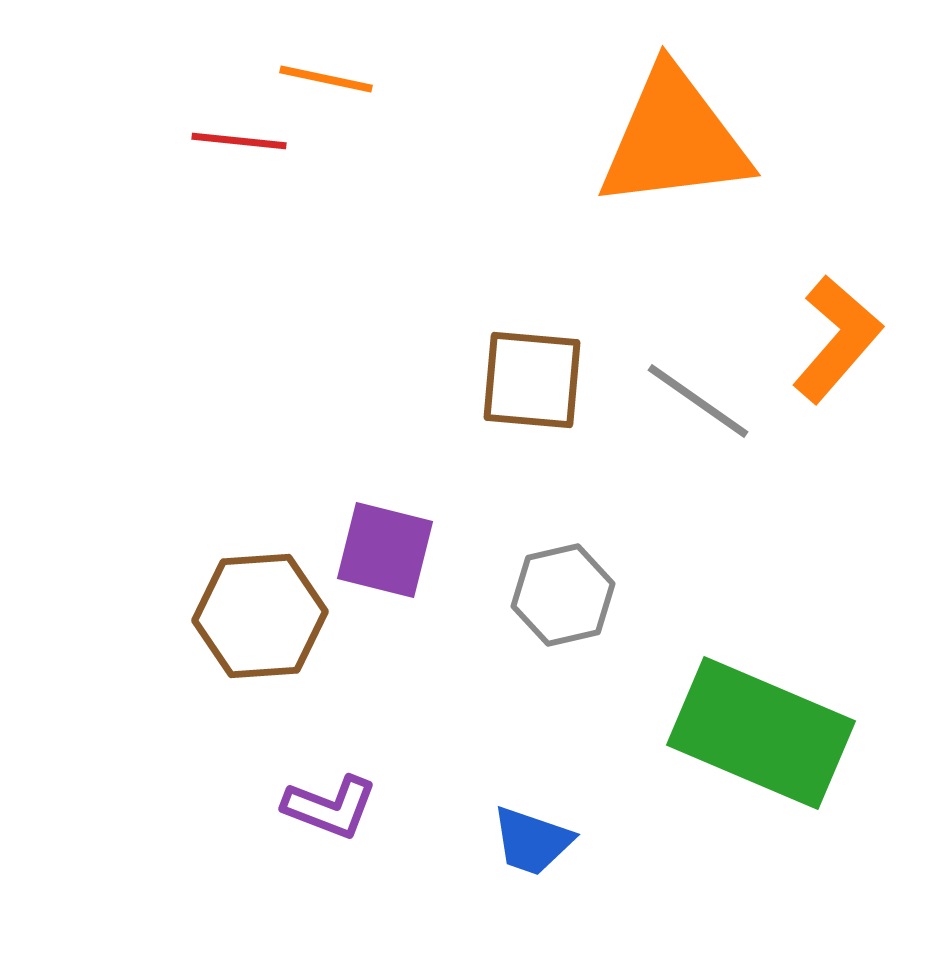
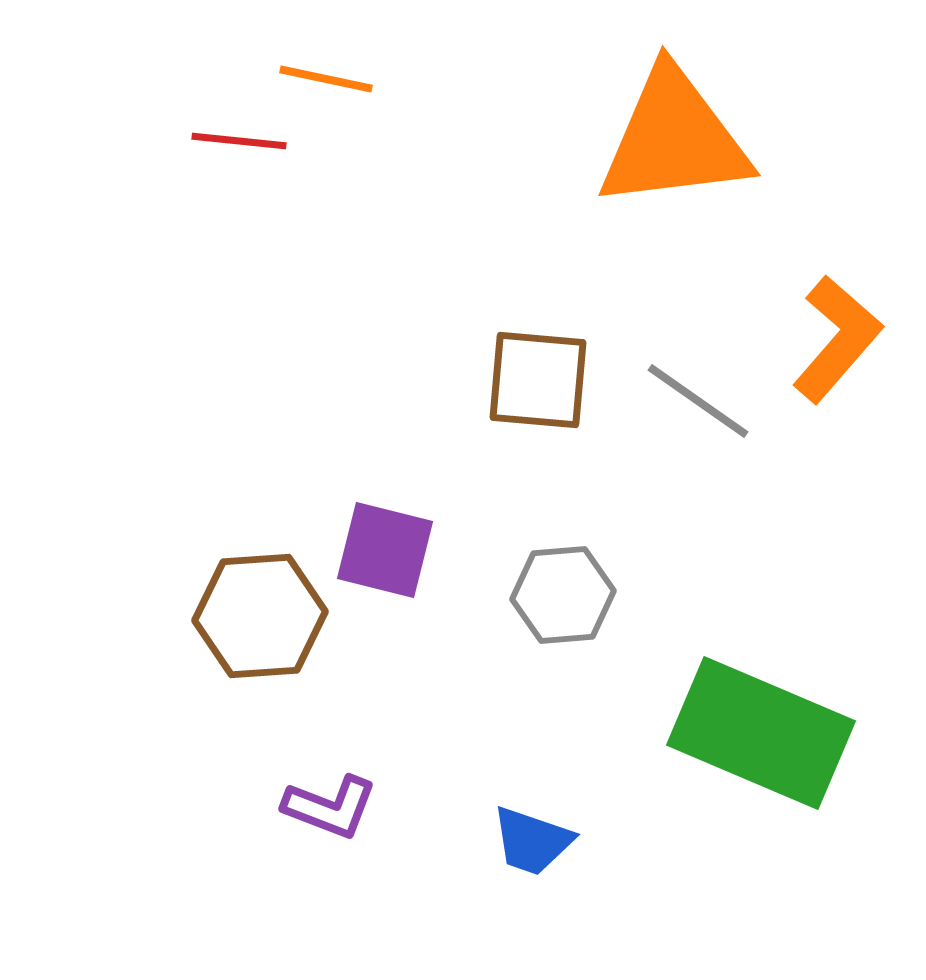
brown square: moved 6 px right
gray hexagon: rotated 8 degrees clockwise
